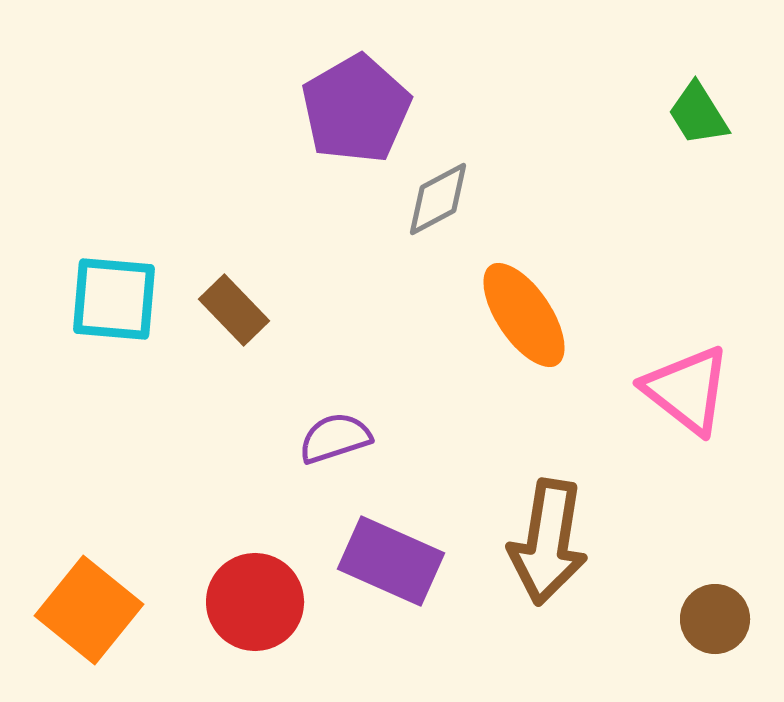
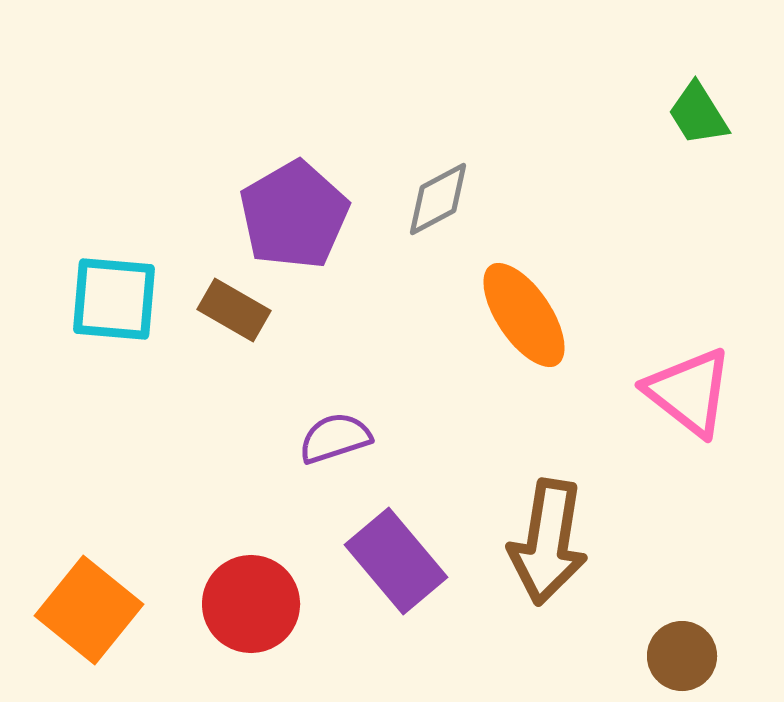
purple pentagon: moved 62 px left, 106 px down
brown rectangle: rotated 16 degrees counterclockwise
pink triangle: moved 2 px right, 2 px down
purple rectangle: moved 5 px right; rotated 26 degrees clockwise
red circle: moved 4 px left, 2 px down
brown circle: moved 33 px left, 37 px down
